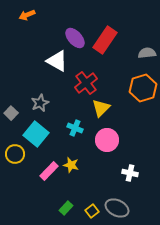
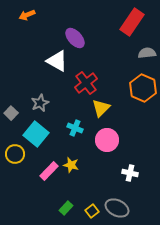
red rectangle: moved 27 px right, 18 px up
orange hexagon: rotated 20 degrees counterclockwise
